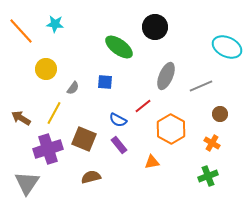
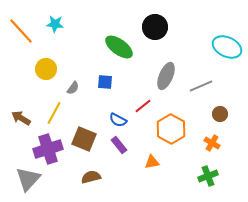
gray triangle: moved 1 px right, 4 px up; rotated 8 degrees clockwise
